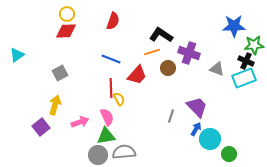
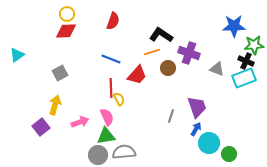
purple trapezoid: rotated 25 degrees clockwise
cyan circle: moved 1 px left, 4 px down
